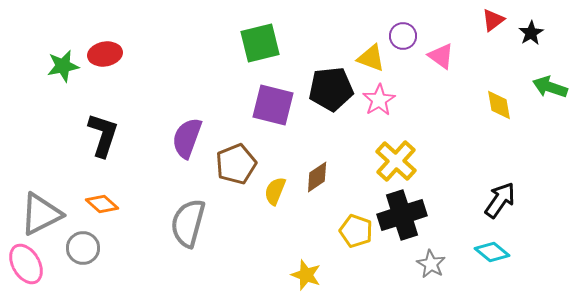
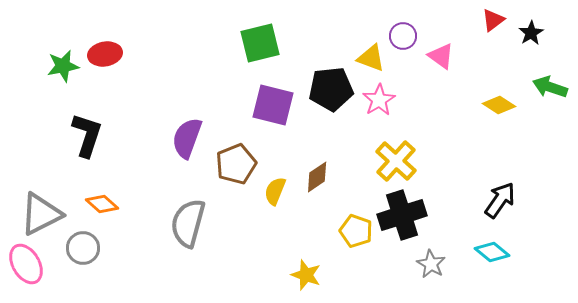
yellow diamond: rotated 48 degrees counterclockwise
black L-shape: moved 16 px left
